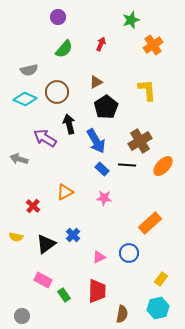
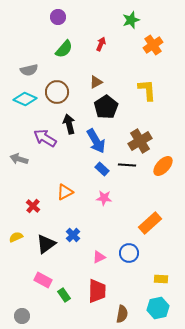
yellow semicircle: rotated 144 degrees clockwise
yellow rectangle: rotated 56 degrees clockwise
